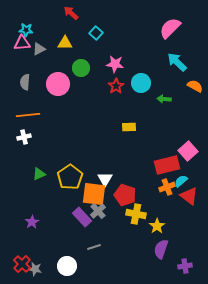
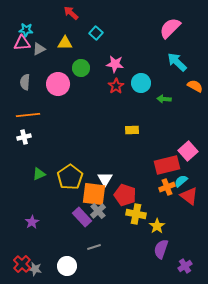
yellow rectangle: moved 3 px right, 3 px down
purple cross: rotated 24 degrees counterclockwise
